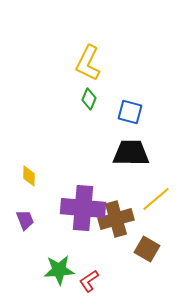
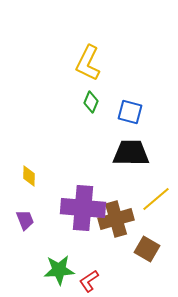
green diamond: moved 2 px right, 3 px down
